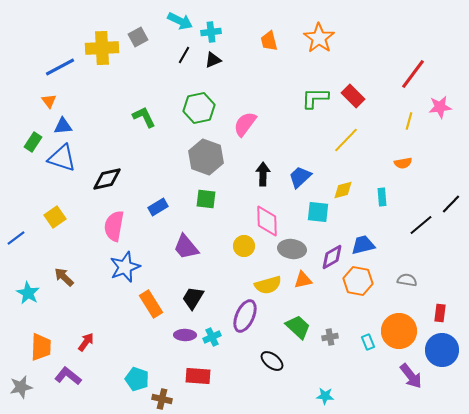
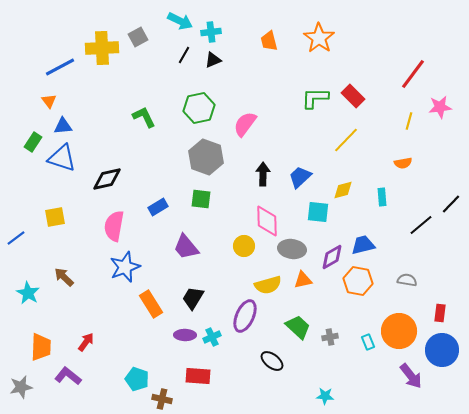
green square at (206, 199): moved 5 px left
yellow square at (55, 217): rotated 25 degrees clockwise
